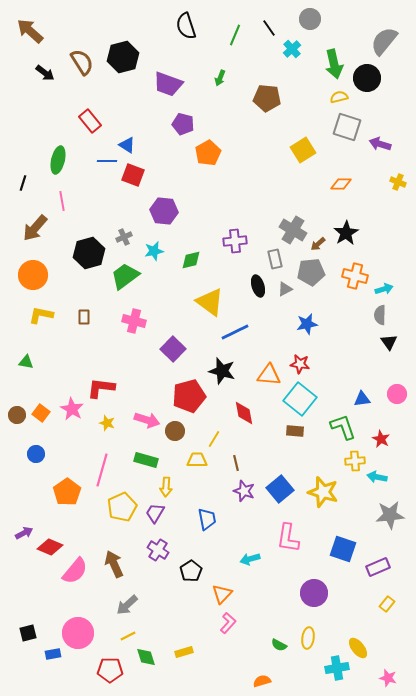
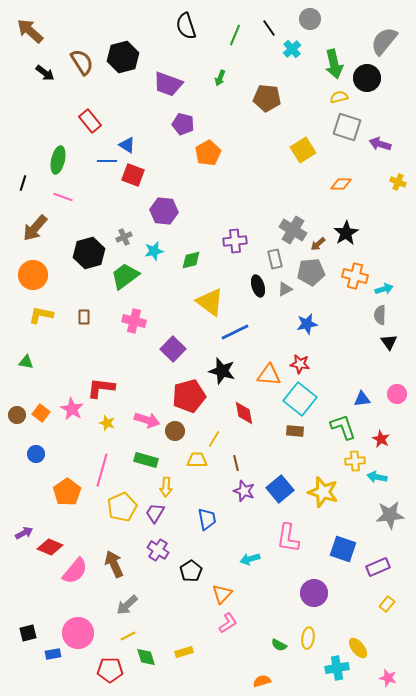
pink line at (62, 201): moved 1 px right, 4 px up; rotated 60 degrees counterclockwise
pink L-shape at (228, 623): rotated 15 degrees clockwise
